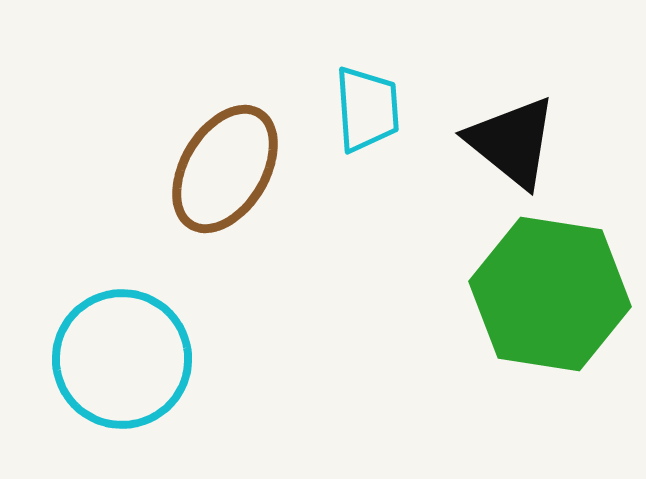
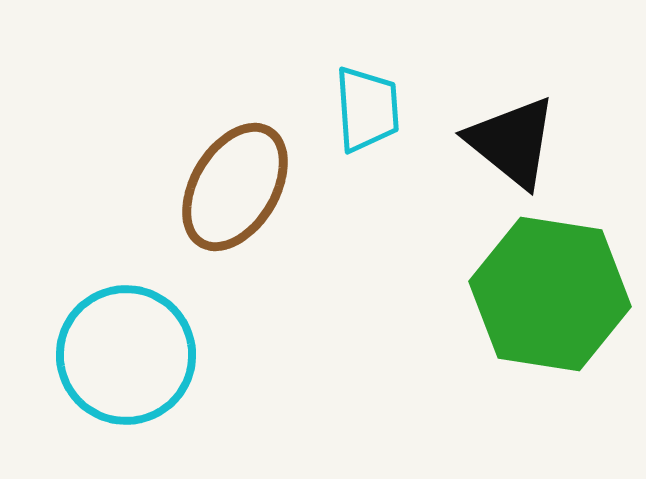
brown ellipse: moved 10 px right, 18 px down
cyan circle: moved 4 px right, 4 px up
